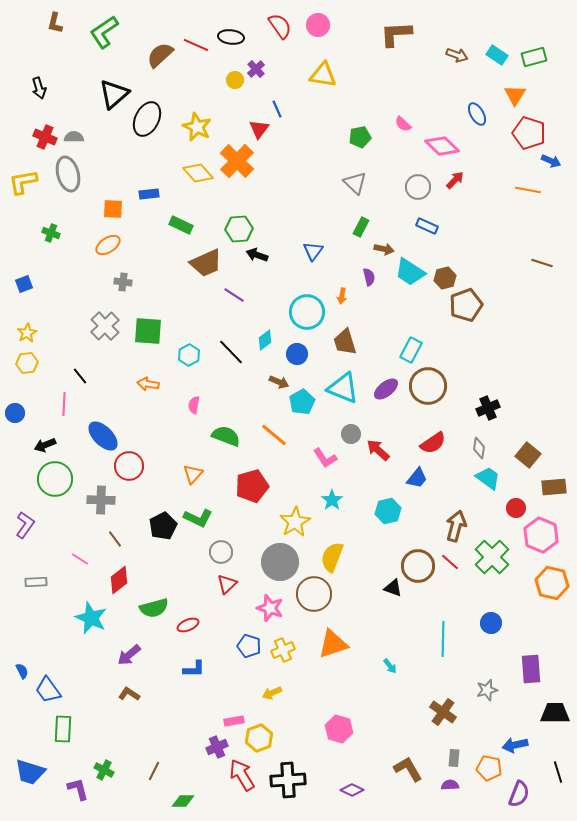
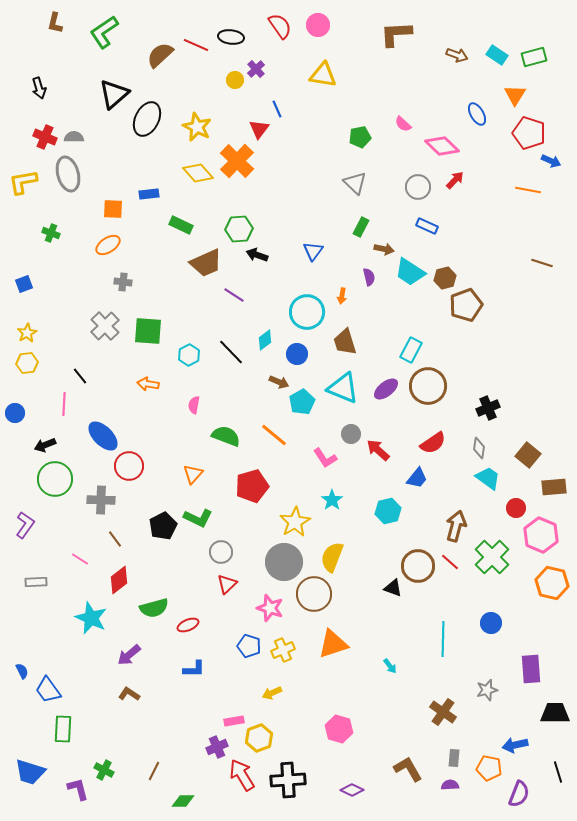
gray circle at (280, 562): moved 4 px right
